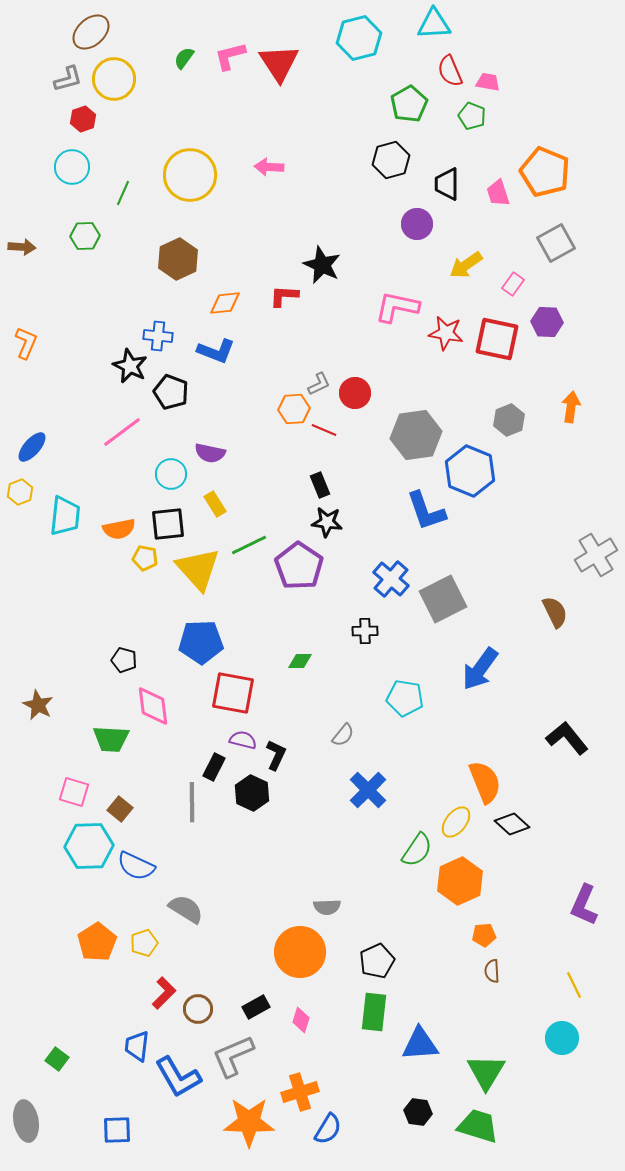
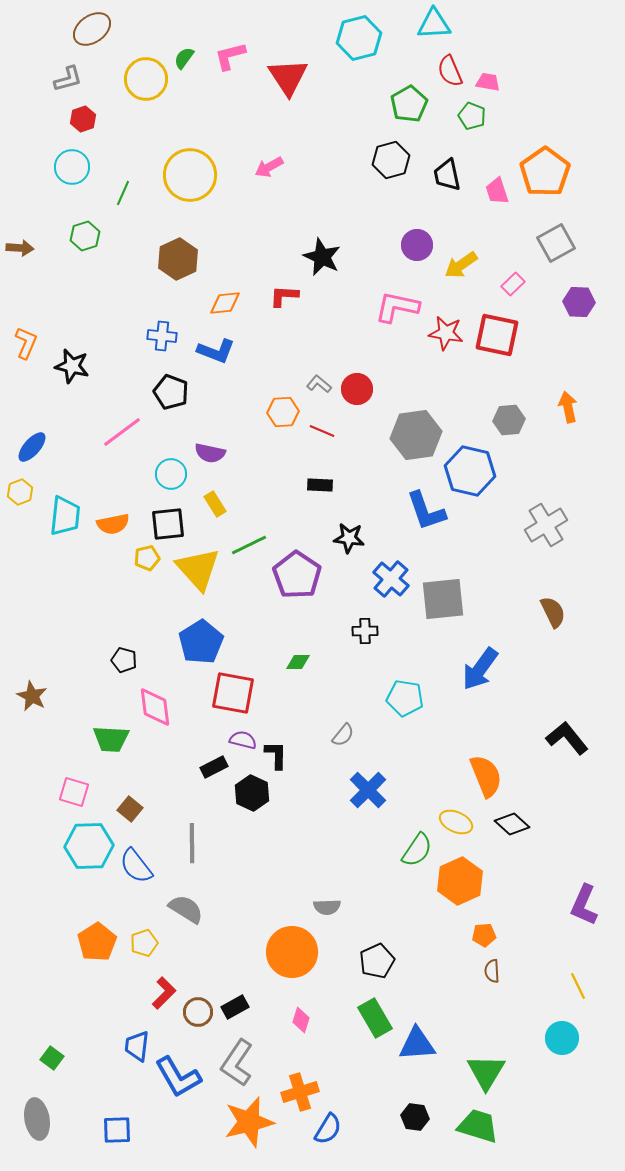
brown ellipse at (91, 32): moved 1 px right, 3 px up; rotated 6 degrees clockwise
red triangle at (279, 63): moved 9 px right, 14 px down
yellow circle at (114, 79): moved 32 px right
pink arrow at (269, 167): rotated 32 degrees counterclockwise
orange pentagon at (545, 172): rotated 15 degrees clockwise
black trapezoid at (447, 184): moved 9 px up; rotated 12 degrees counterclockwise
pink trapezoid at (498, 193): moved 1 px left, 2 px up
purple circle at (417, 224): moved 21 px down
green hexagon at (85, 236): rotated 16 degrees counterclockwise
brown arrow at (22, 247): moved 2 px left, 1 px down
black star at (322, 265): moved 8 px up
yellow arrow at (466, 265): moved 5 px left
pink rectangle at (513, 284): rotated 10 degrees clockwise
purple hexagon at (547, 322): moved 32 px right, 20 px up
blue cross at (158, 336): moved 4 px right
red square at (497, 339): moved 4 px up
black star at (130, 366): moved 58 px left; rotated 12 degrees counterclockwise
gray L-shape at (319, 384): rotated 115 degrees counterclockwise
red circle at (355, 393): moved 2 px right, 4 px up
orange arrow at (571, 407): moved 3 px left; rotated 20 degrees counterclockwise
orange hexagon at (294, 409): moved 11 px left, 3 px down
gray hexagon at (509, 420): rotated 16 degrees clockwise
red line at (324, 430): moved 2 px left, 1 px down
blue hexagon at (470, 471): rotated 9 degrees counterclockwise
black rectangle at (320, 485): rotated 65 degrees counterclockwise
black star at (327, 522): moved 22 px right, 16 px down
orange semicircle at (119, 529): moved 6 px left, 5 px up
gray cross at (596, 555): moved 50 px left, 30 px up
yellow pentagon at (145, 558): moved 2 px right; rotated 25 degrees counterclockwise
purple pentagon at (299, 566): moved 2 px left, 9 px down
gray square at (443, 599): rotated 21 degrees clockwise
brown semicircle at (555, 612): moved 2 px left
blue pentagon at (201, 642): rotated 30 degrees counterclockwise
green diamond at (300, 661): moved 2 px left, 1 px down
brown star at (38, 705): moved 6 px left, 9 px up
pink diamond at (153, 706): moved 2 px right, 1 px down
black L-shape at (276, 755): rotated 24 degrees counterclockwise
black rectangle at (214, 767): rotated 36 degrees clockwise
orange semicircle at (485, 782): moved 1 px right, 6 px up
gray line at (192, 802): moved 41 px down
brown square at (120, 809): moved 10 px right
yellow ellipse at (456, 822): rotated 76 degrees clockwise
blue semicircle at (136, 866): rotated 27 degrees clockwise
orange circle at (300, 952): moved 8 px left
yellow line at (574, 985): moved 4 px right, 1 px down
black rectangle at (256, 1007): moved 21 px left
brown circle at (198, 1009): moved 3 px down
green rectangle at (374, 1012): moved 1 px right, 6 px down; rotated 36 degrees counterclockwise
blue triangle at (420, 1044): moved 3 px left
gray L-shape at (233, 1056): moved 4 px right, 7 px down; rotated 33 degrees counterclockwise
green square at (57, 1059): moved 5 px left, 1 px up
black hexagon at (418, 1112): moved 3 px left, 5 px down
gray ellipse at (26, 1121): moved 11 px right, 2 px up
orange star at (249, 1122): rotated 15 degrees counterclockwise
